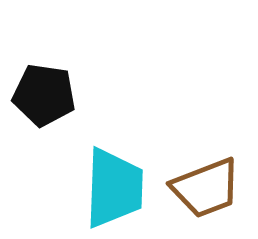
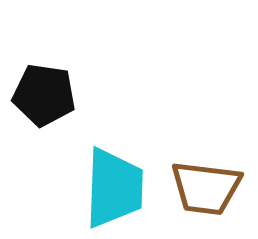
brown trapezoid: rotated 28 degrees clockwise
